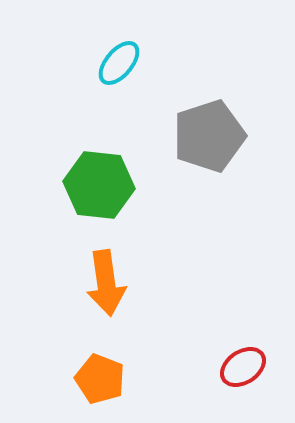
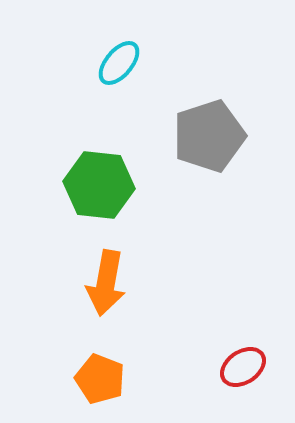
orange arrow: rotated 18 degrees clockwise
